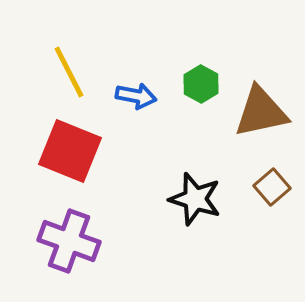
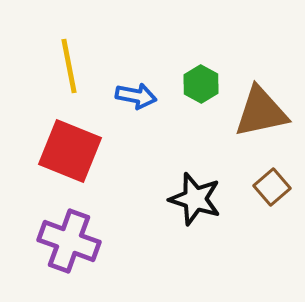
yellow line: moved 6 px up; rotated 16 degrees clockwise
